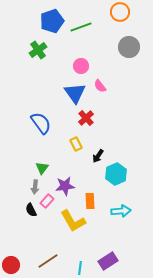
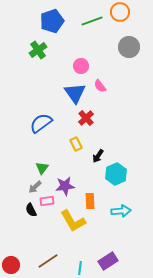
green line: moved 11 px right, 6 px up
blue semicircle: rotated 90 degrees counterclockwise
gray arrow: rotated 40 degrees clockwise
pink rectangle: rotated 40 degrees clockwise
